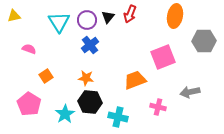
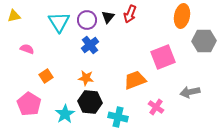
orange ellipse: moved 7 px right
pink semicircle: moved 2 px left
pink cross: moved 2 px left; rotated 21 degrees clockwise
